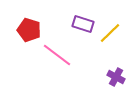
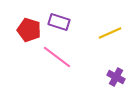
purple rectangle: moved 24 px left, 2 px up
yellow line: rotated 20 degrees clockwise
pink line: moved 2 px down
